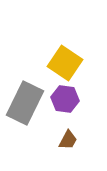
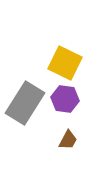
yellow square: rotated 8 degrees counterclockwise
gray rectangle: rotated 6 degrees clockwise
